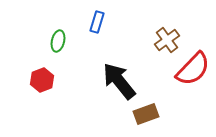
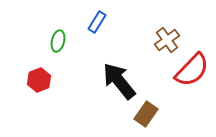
blue rectangle: rotated 15 degrees clockwise
red semicircle: moved 1 px left, 1 px down
red hexagon: moved 3 px left
brown rectangle: rotated 35 degrees counterclockwise
